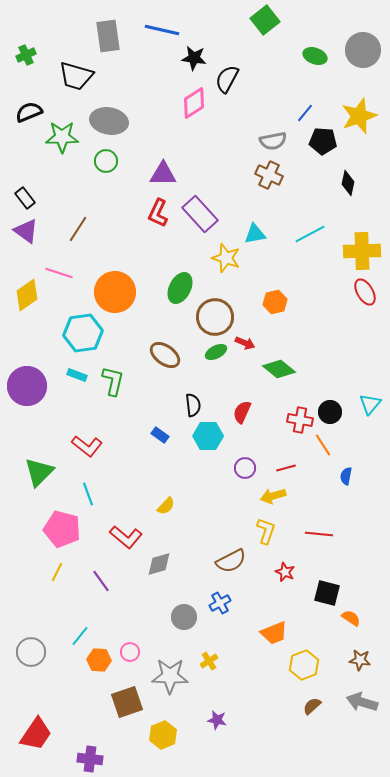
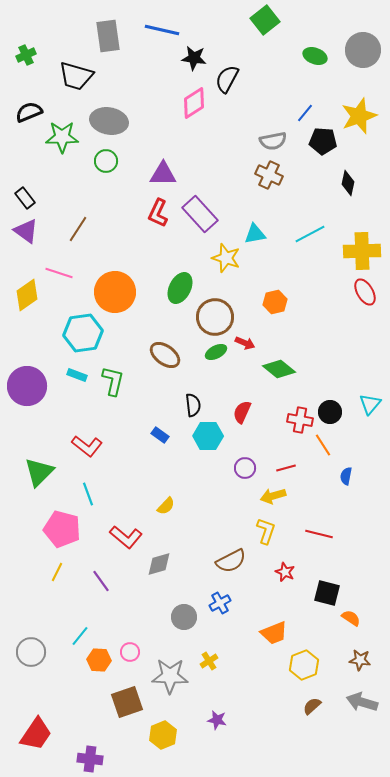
red line at (319, 534): rotated 8 degrees clockwise
